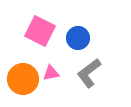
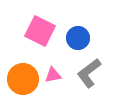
pink triangle: moved 2 px right, 2 px down
